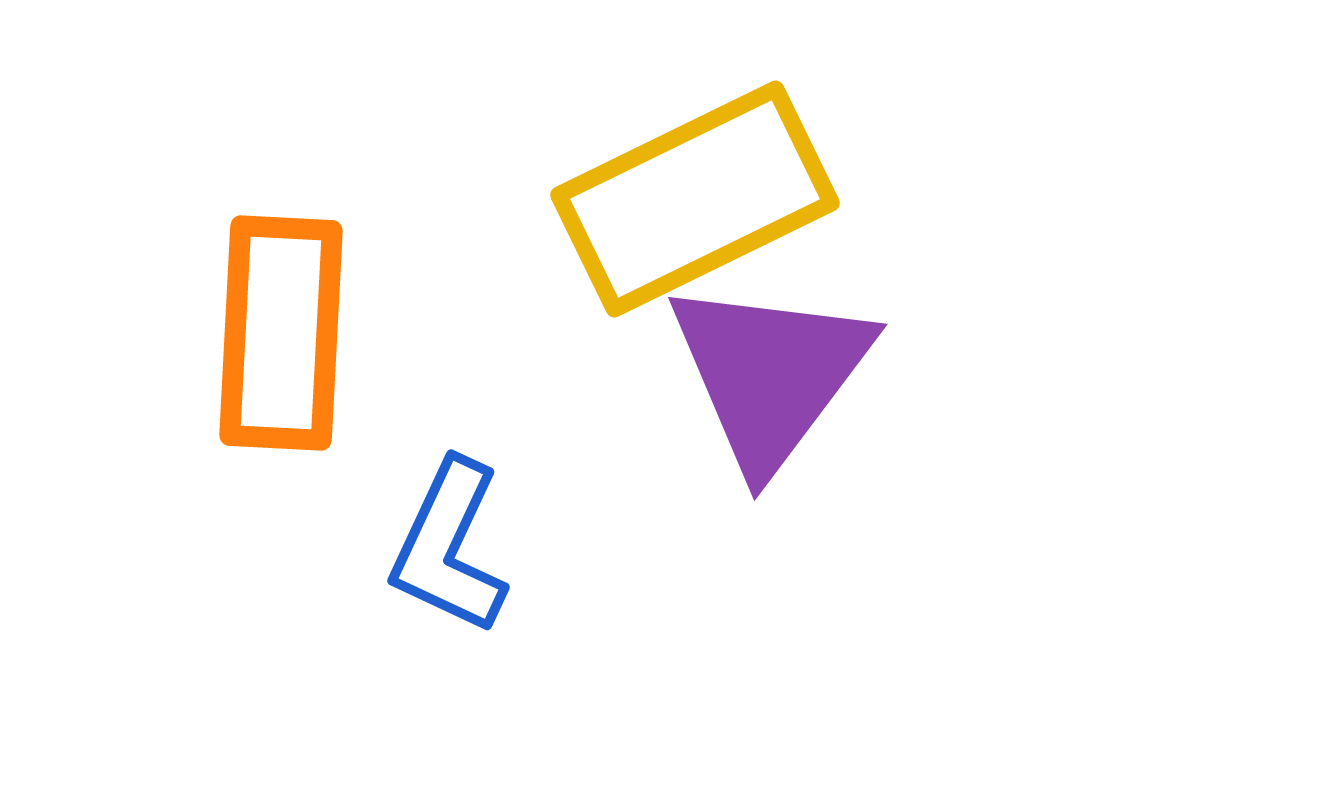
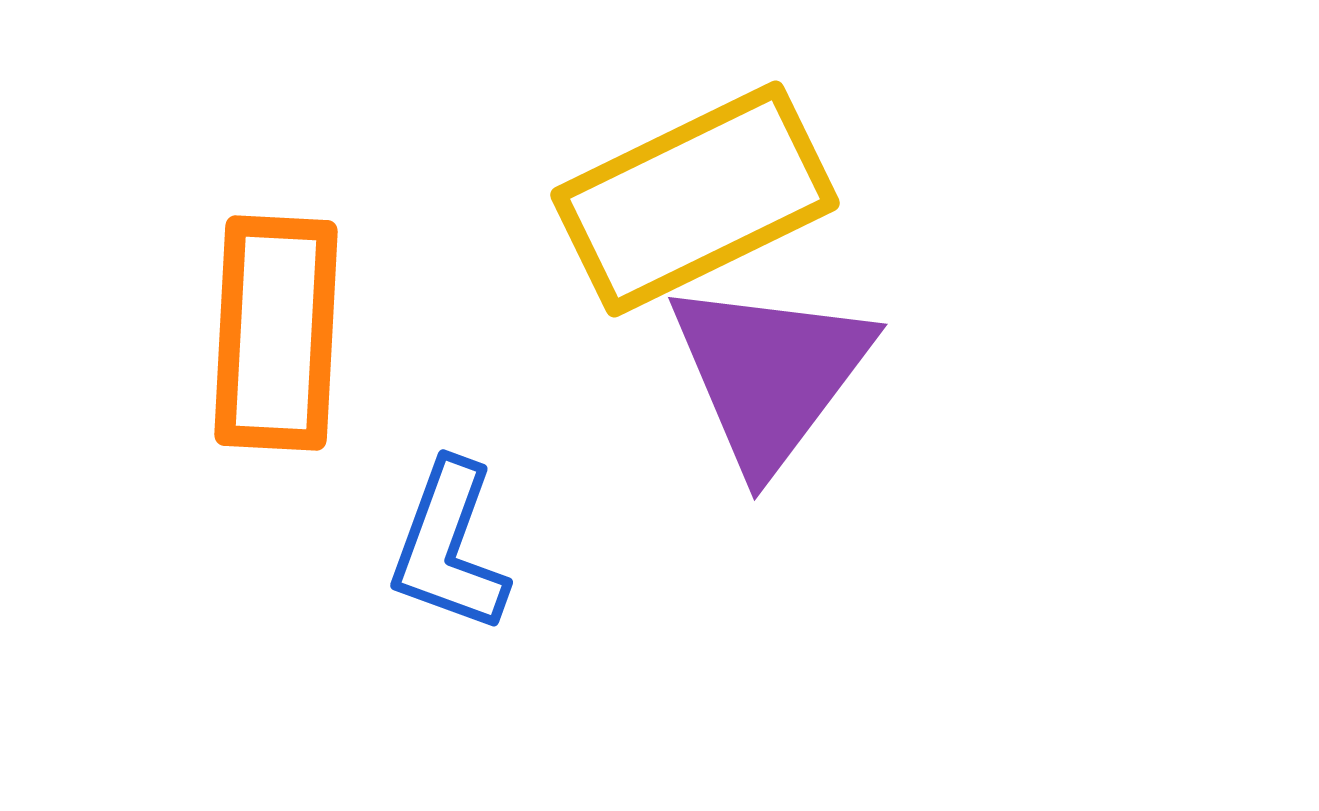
orange rectangle: moved 5 px left
blue L-shape: rotated 5 degrees counterclockwise
